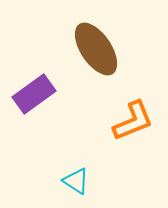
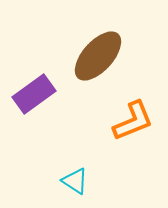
brown ellipse: moved 2 px right, 7 px down; rotated 76 degrees clockwise
cyan triangle: moved 1 px left
